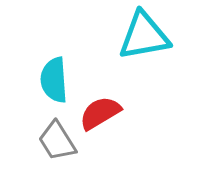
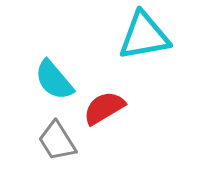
cyan semicircle: rotated 36 degrees counterclockwise
red semicircle: moved 4 px right, 5 px up
